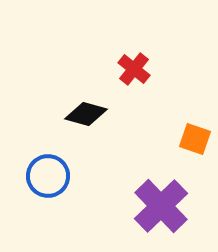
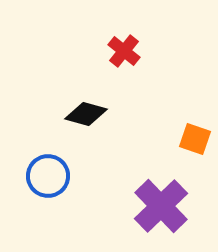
red cross: moved 10 px left, 18 px up
